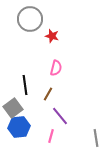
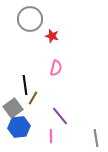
brown line: moved 15 px left, 4 px down
pink line: rotated 16 degrees counterclockwise
